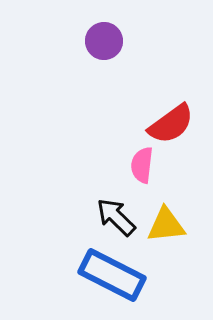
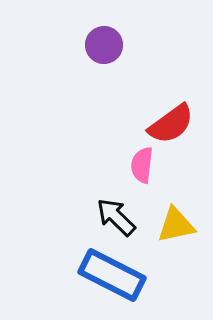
purple circle: moved 4 px down
yellow triangle: moved 10 px right; rotated 6 degrees counterclockwise
